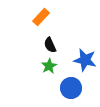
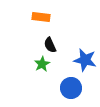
orange rectangle: rotated 54 degrees clockwise
green star: moved 7 px left, 2 px up
